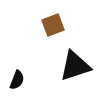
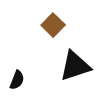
brown square: rotated 25 degrees counterclockwise
